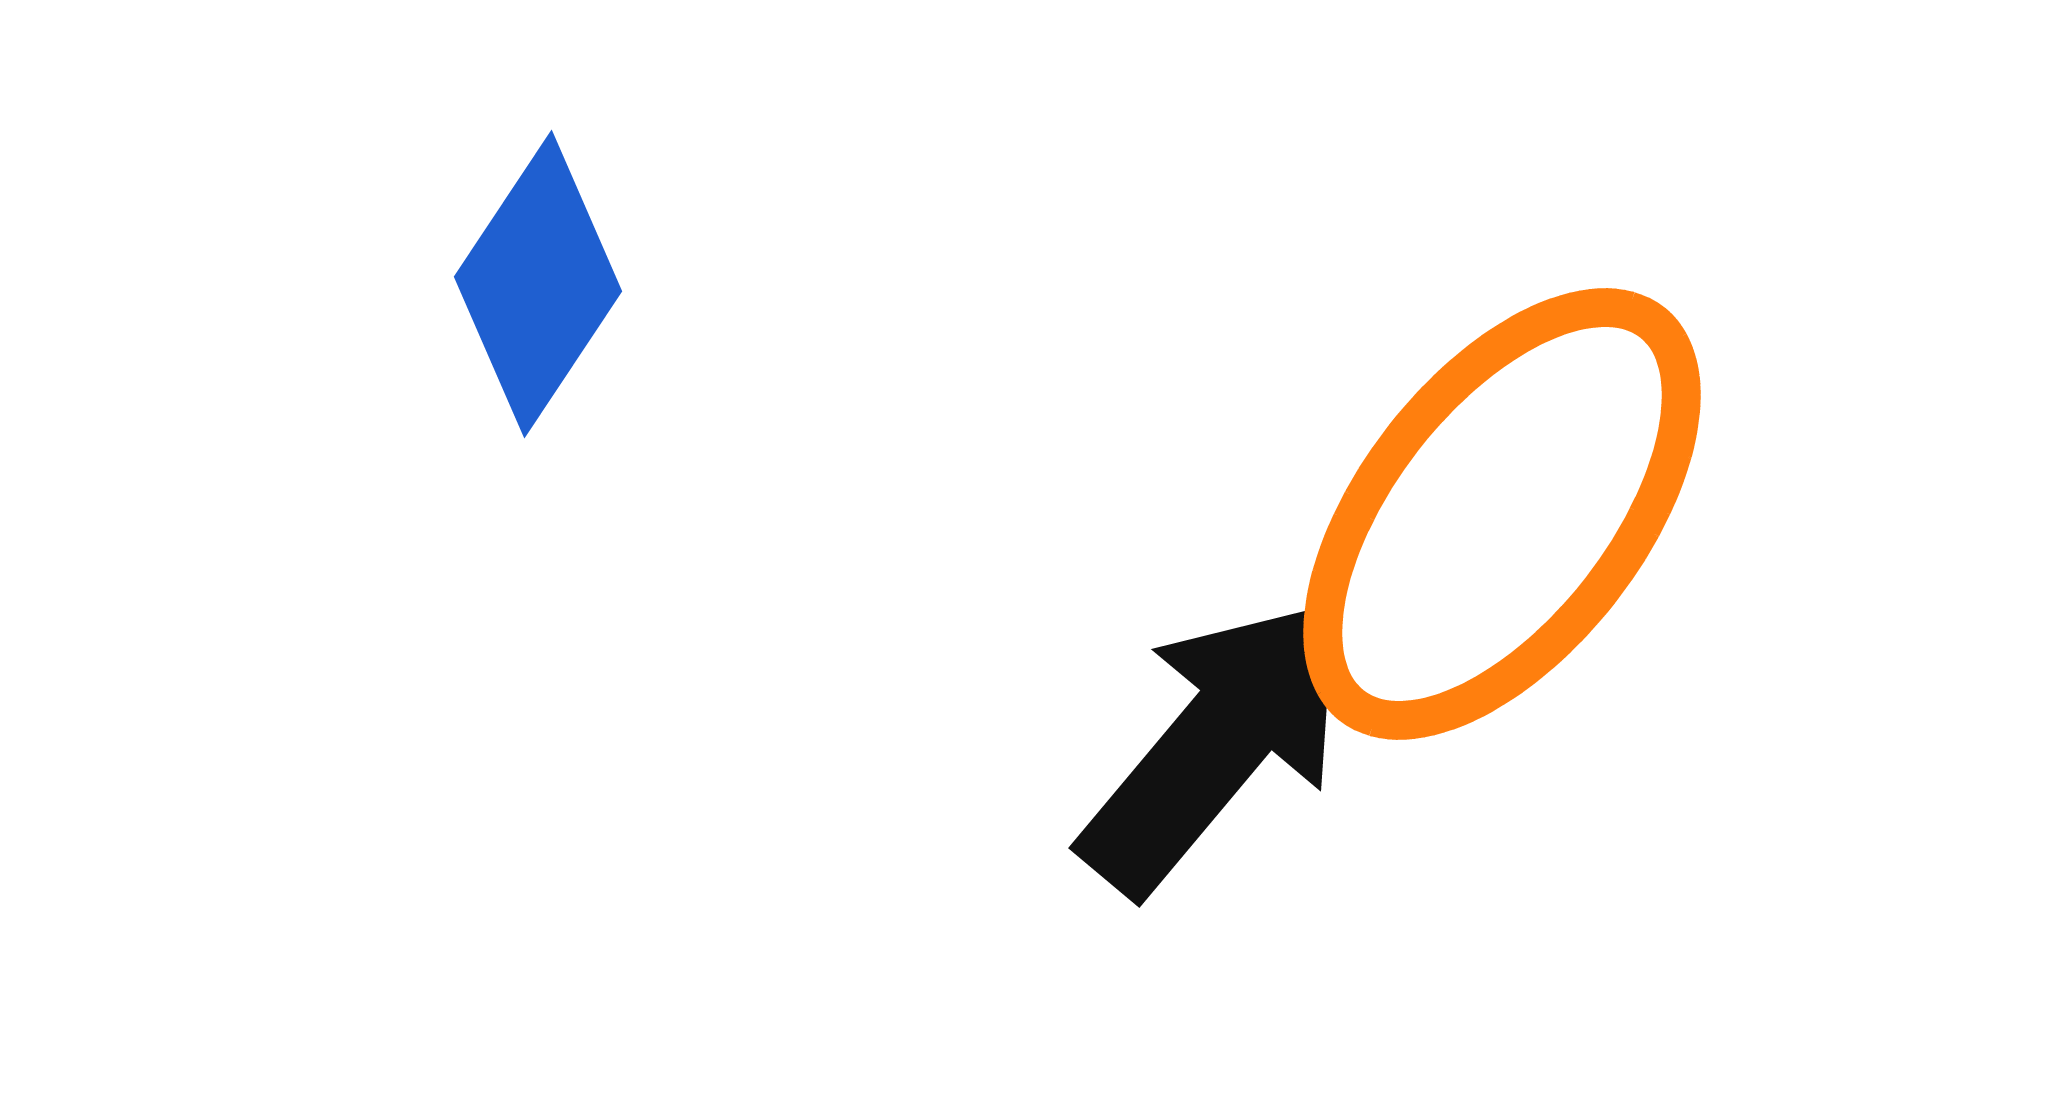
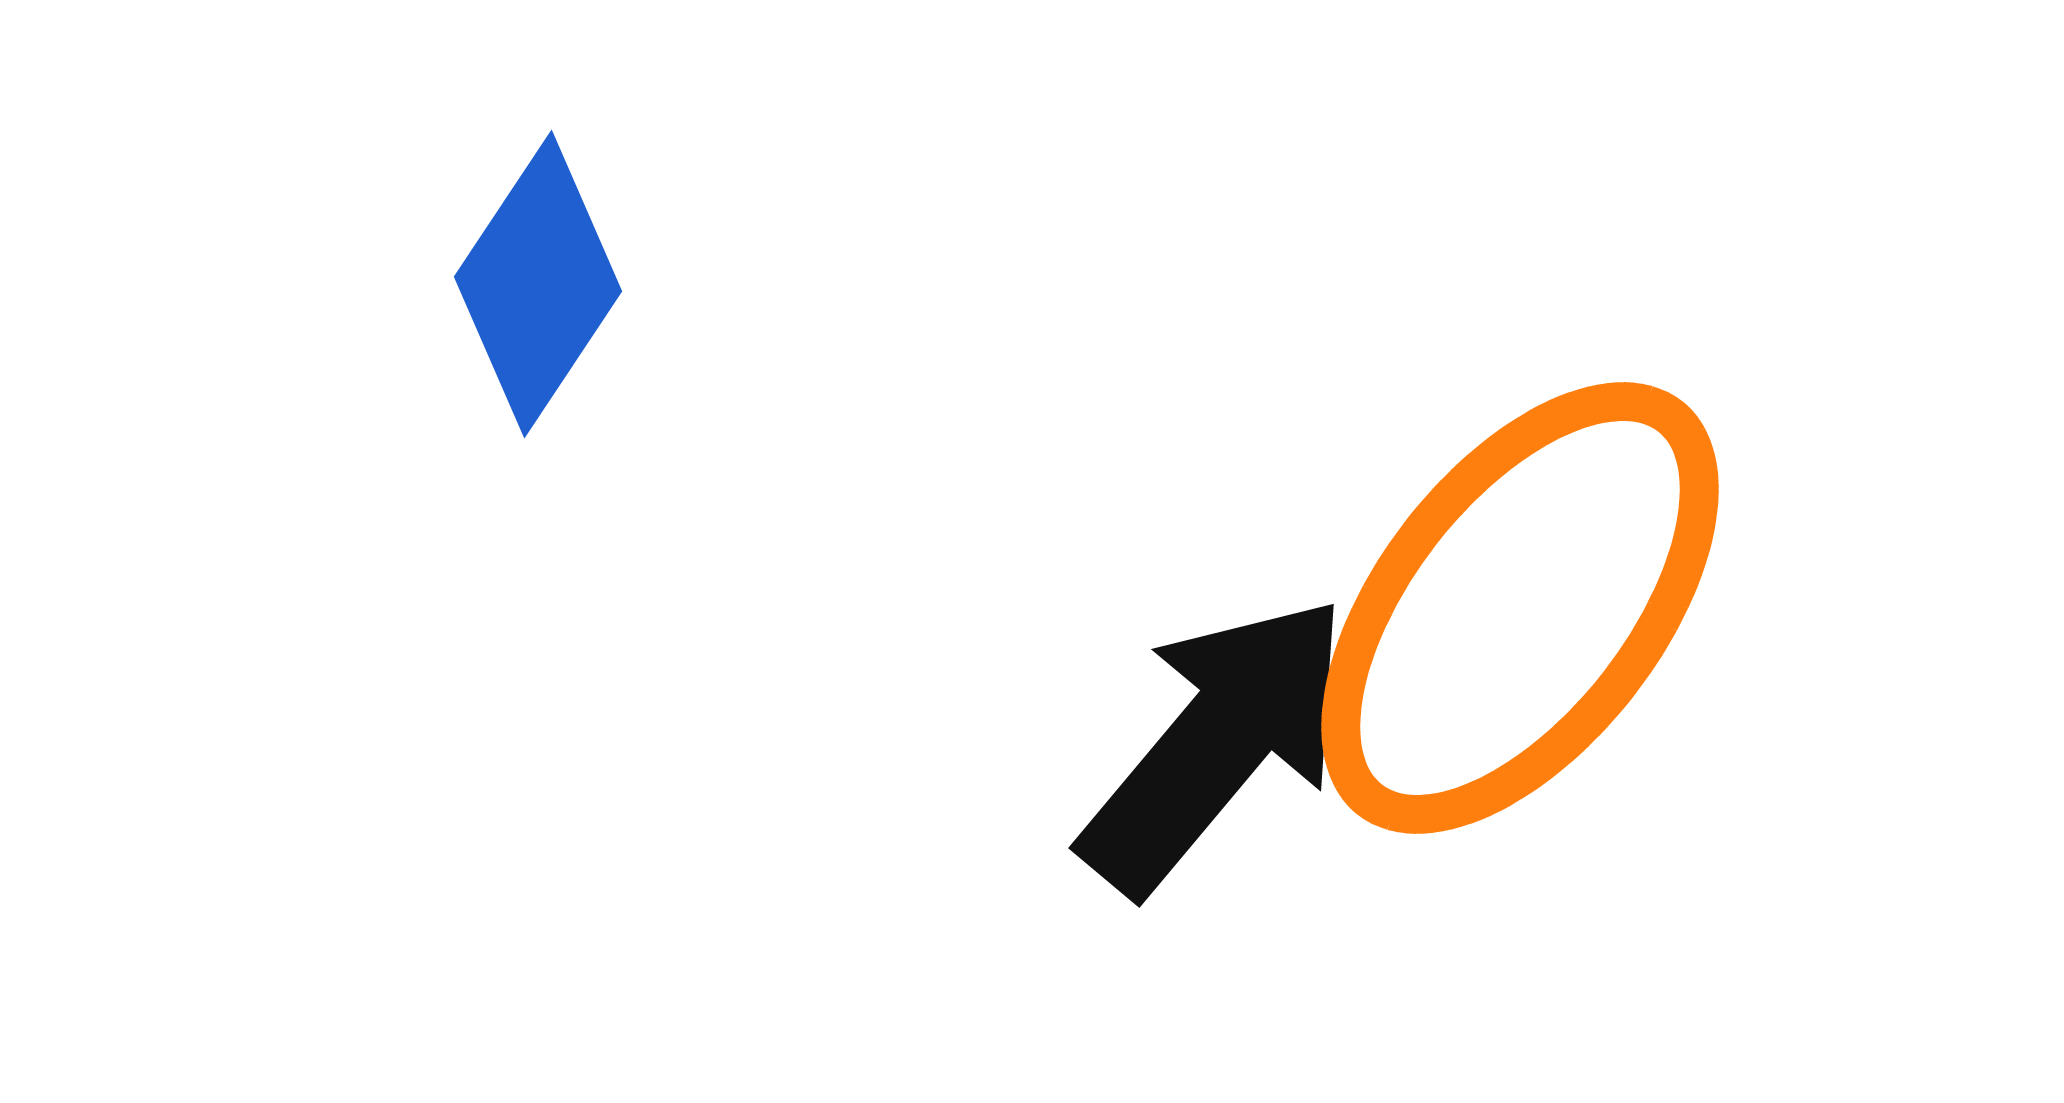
orange ellipse: moved 18 px right, 94 px down
